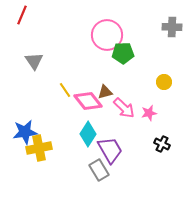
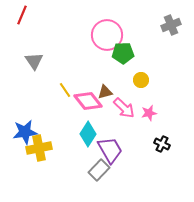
gray cross: moved 1 px left, 2 px up; rotated 24 degrees counterclockwise
yellow circle: moved 23 px left, 2 px up
gray rectangle: rotated 75 degrees clockwise
